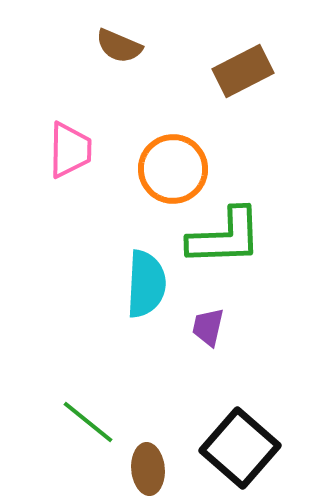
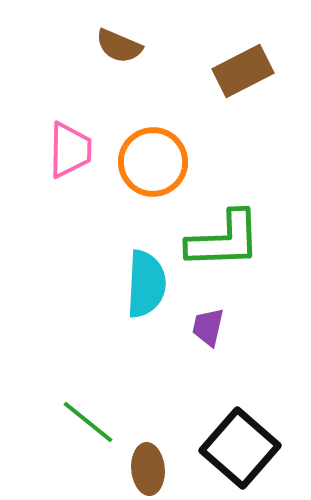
orange circle: moved 20 px left, 7 px up
green L-shape: moved 1 px left, 3 px down
